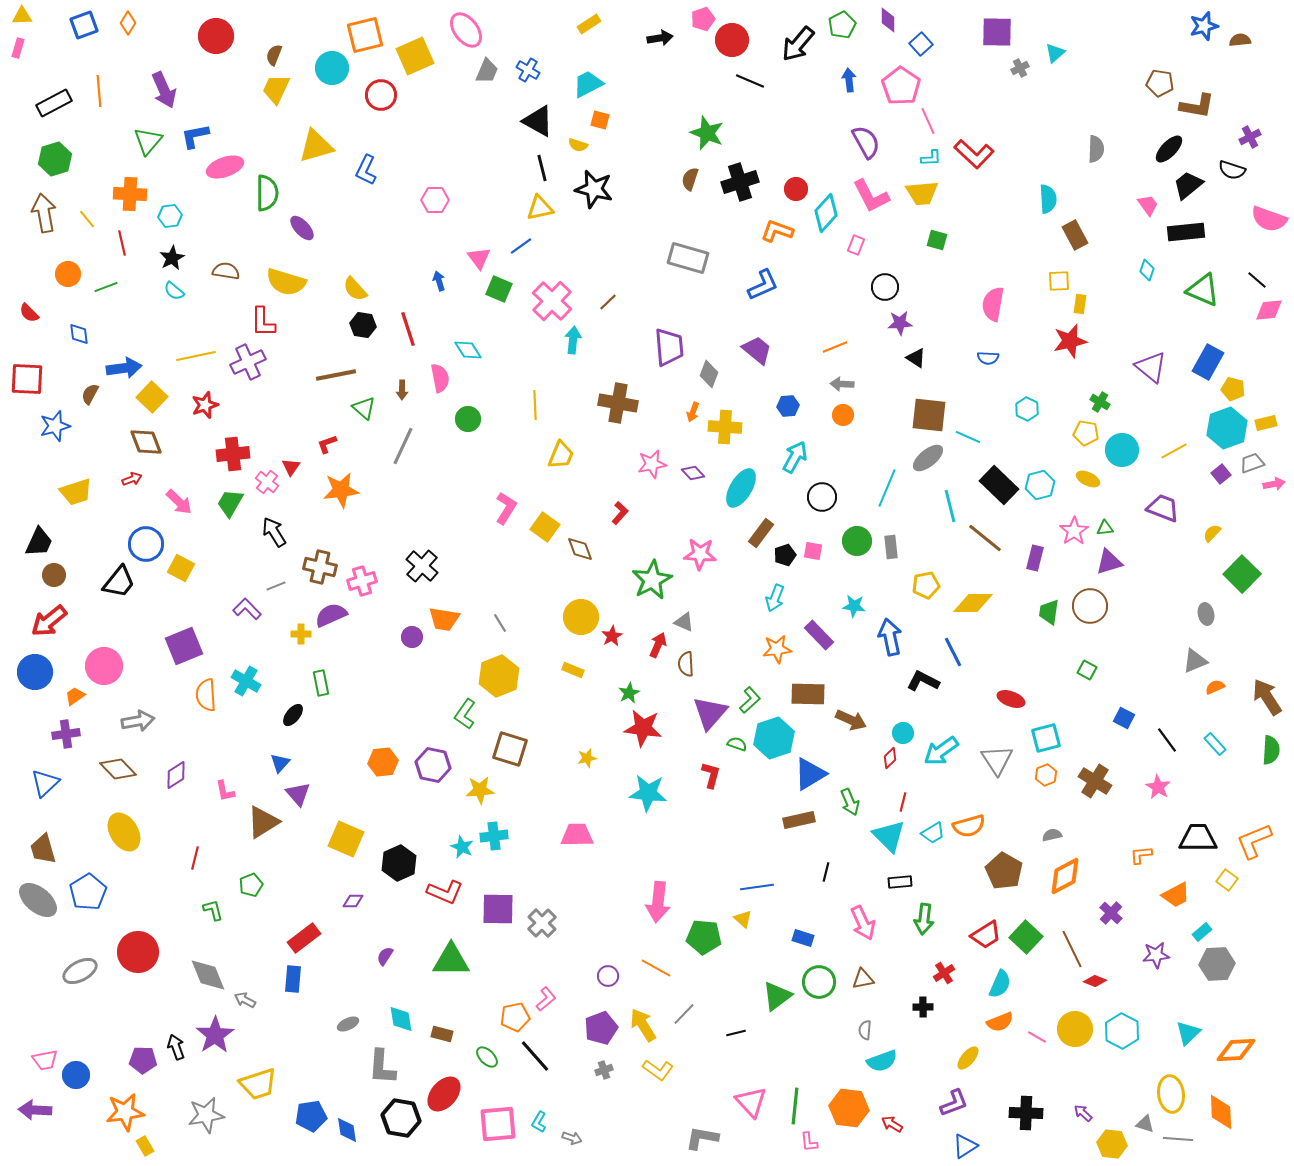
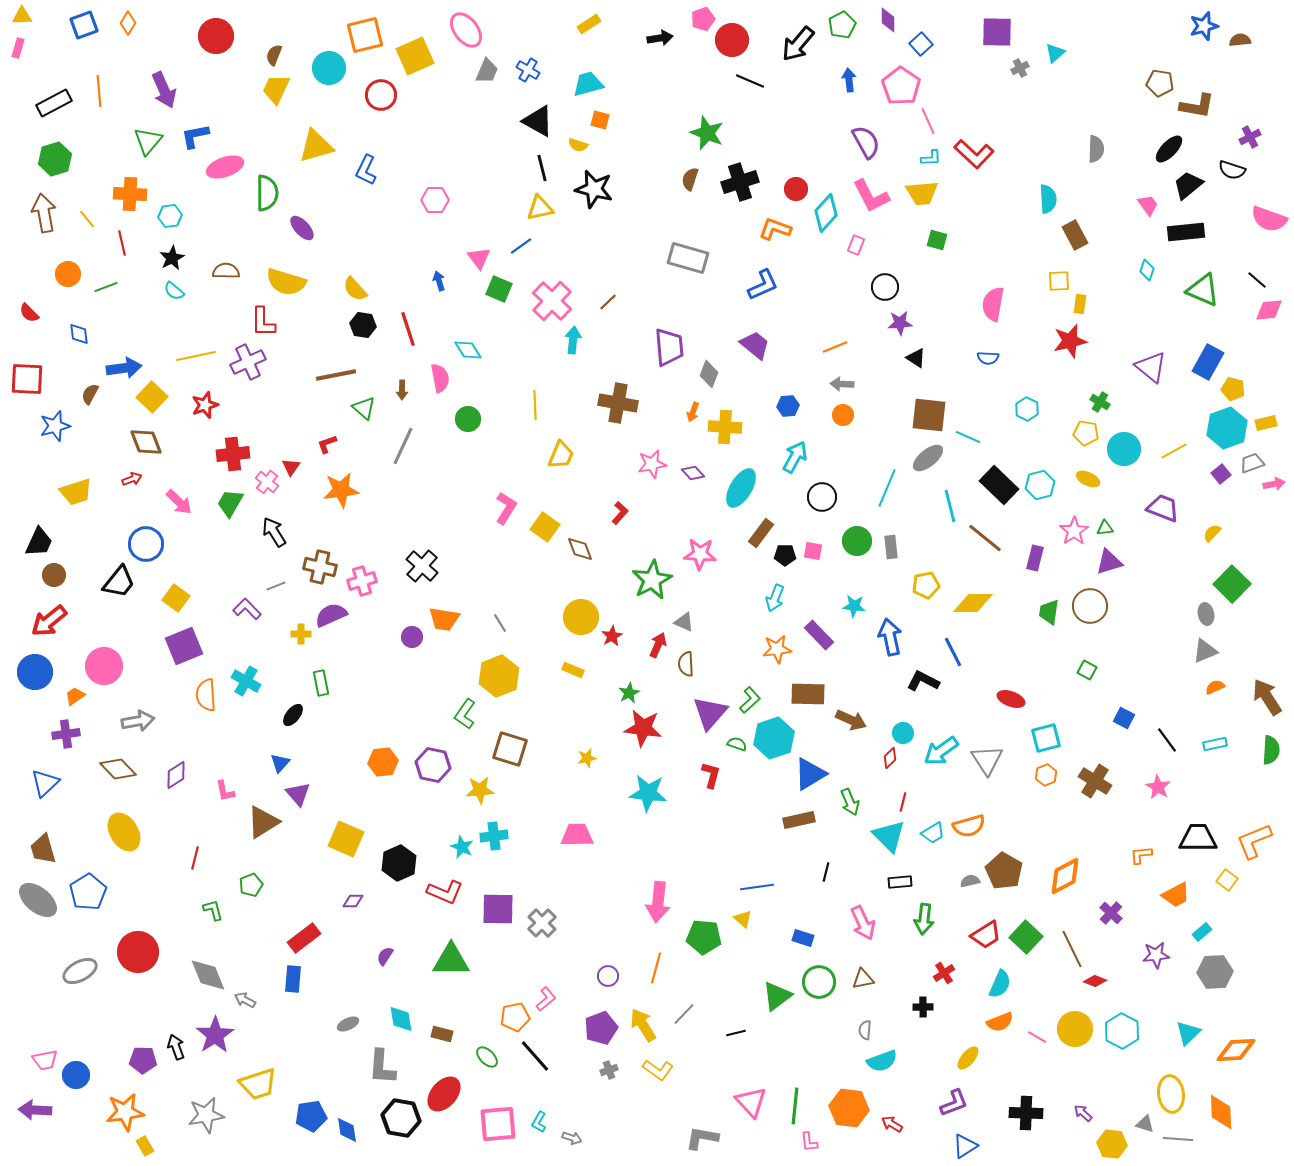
cyan circle at (332, 68): moved 3 px left
cyan trapezoid at (588, 84): rotated 12 degrees clockwise
orange L-shape at (777, 231): moved 2 px left, 2 px up
brown semicircle at (226, 271): rotated 8 degrees counterclockwise
purple trapezoid at (757, 350): moved 2 px left, 5 px up
cyan circle at (1122, 450): moved 2 px right, 1 px up
black pentagon at (785, 555): rotated 20 degrees clockwise
yellow square at (181, 568): moved 5 px left, 30 px down; rotated 8 degrees clockwise
green square at (1242, 574): moved 10 px left, 10 px down
gray triangle at (1195, 661): moved 10 px right, 10 px up
cyan rectangle at (1215, 744): rotated 60 degrees counterclockwise
gray triangle at (997, 760): moved 10 px left
gray semicircle at (1052, 835): moved 82 px left, 46 px down
gray hexagon at (1217, 964): moved 2 px left, 8 px down
orange line at (656, 968): rotated 76 degrees clockwise
gray cross at (604, 1070): moved 5 px right
